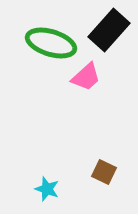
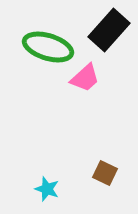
green ellipse: moved 3 px left, 4 px down
pink trapezoid: moved 1 px left, 1 px down
brown square: moved 1 px right, 1 px down
